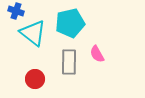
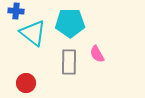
blue cross: rotated 14 degrees counterclockwise
cyan pentagon: rotated 12 degrees clockwise
red circle: moved 9 px left, 4 px down
